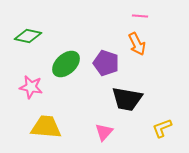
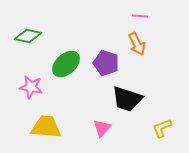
black trapezoid: rotated 8 degrees clockwise
pink triangle: moved 2 px left, 4 px up
